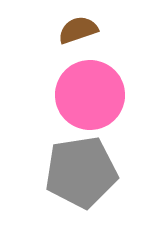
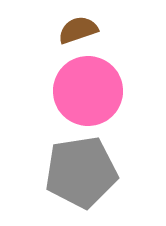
pink circle: moved 2 px left, 4 px up
